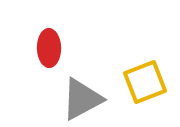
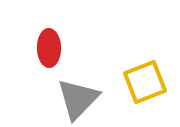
gray triangle: moved 4 px left; rotated 18 degrees counterclockwise
